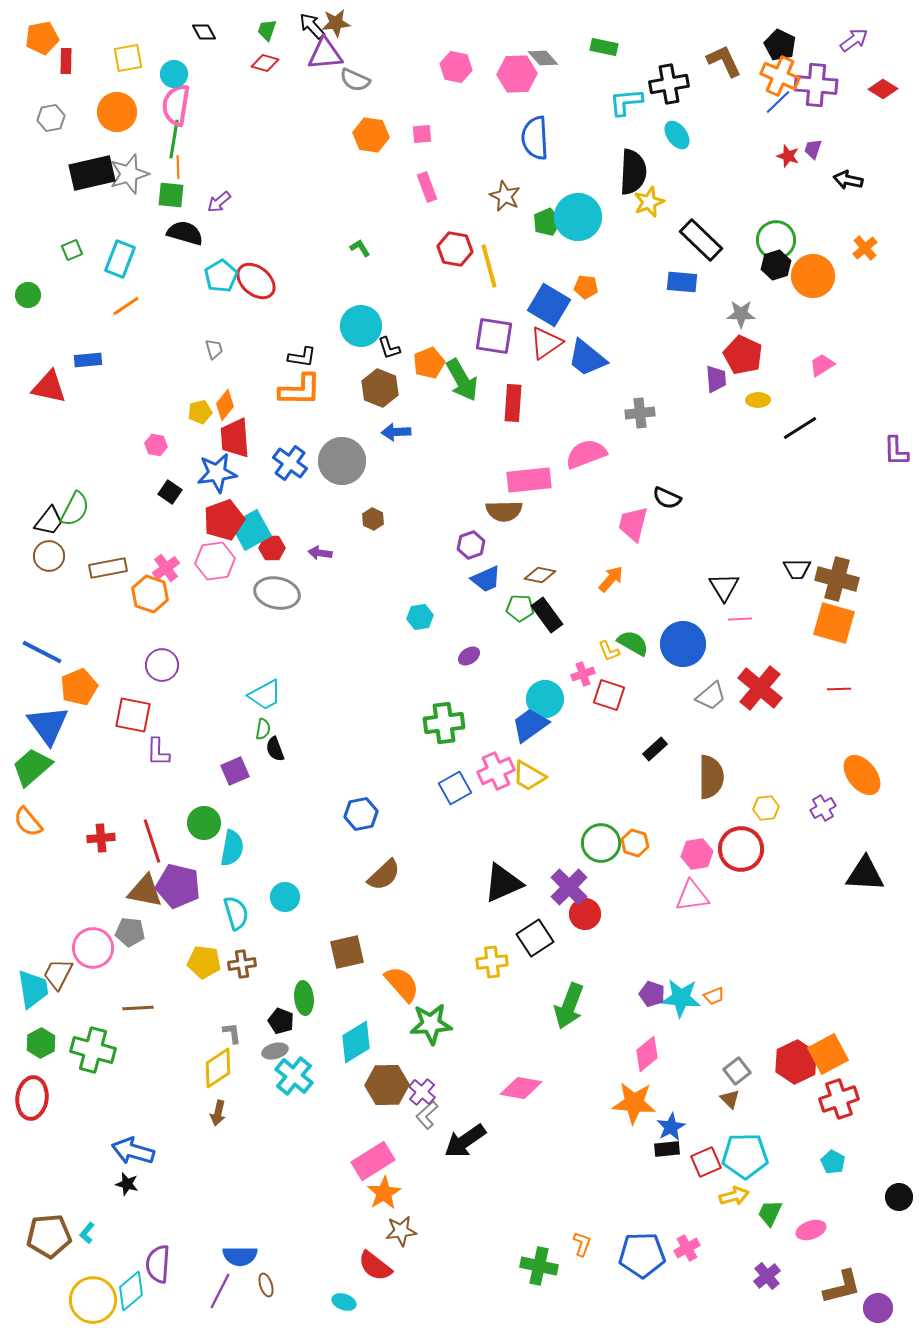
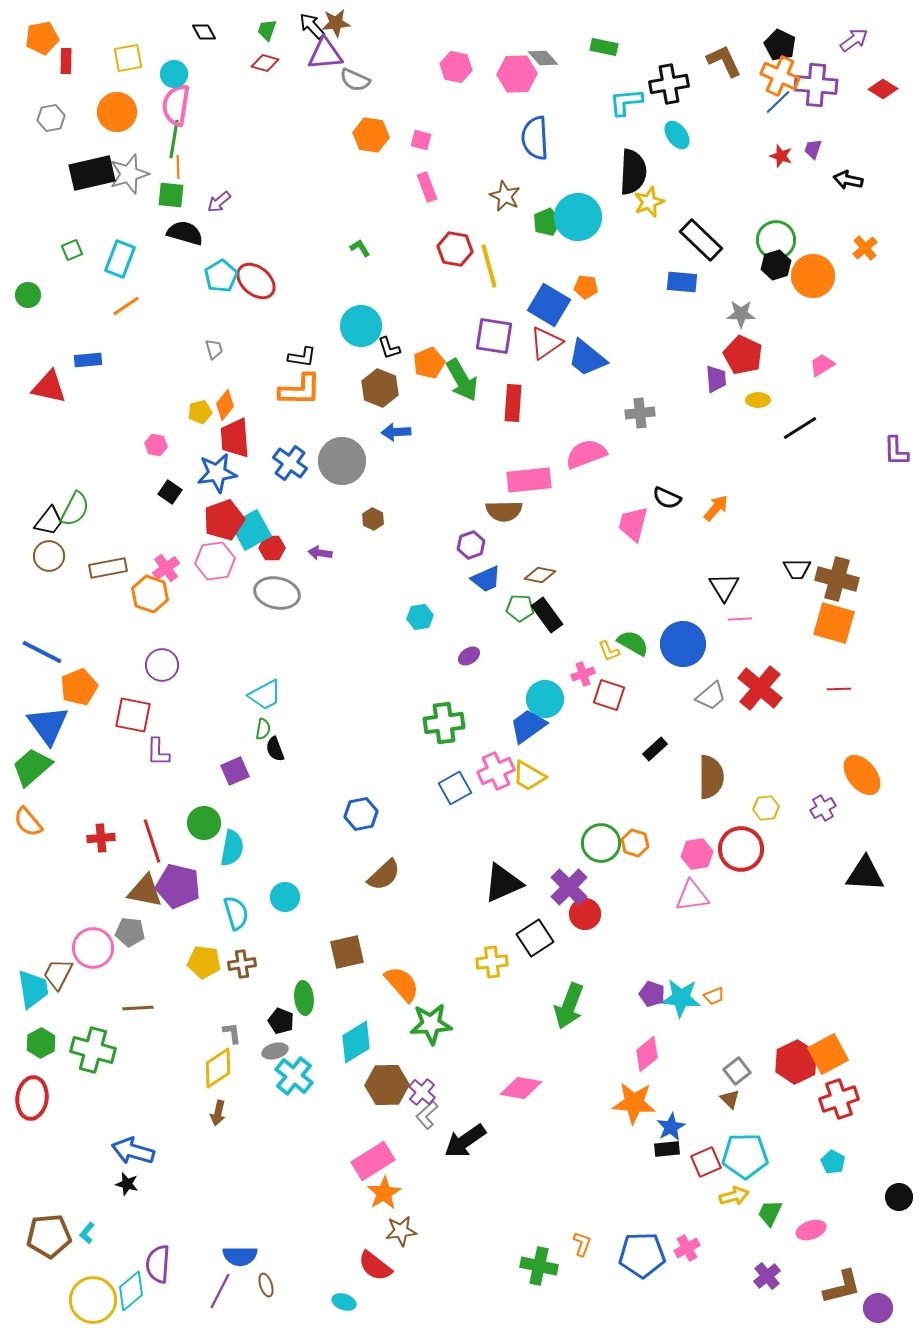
pink square at (422, 134): moved 1 px left, 6 px down; rotated 20 degrees clockwise
red star at (788, 156): moved 7 px left
orange arrow at (611, 579): moved 105 px right, 71 px up
blue trapezoid at (530, 725): moved 2 px left, 1 px down
